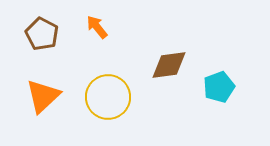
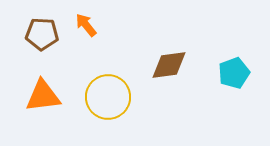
orange arrow: moved 11 px left, 2 px up
brown pentagon: rotated 24 degrees counterclockwise
cyan pentagon: moved 15 px right, 14 px up
orange triangle: rotated 36 degrees clockwise
